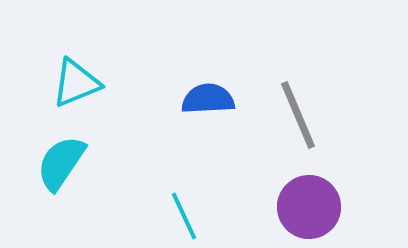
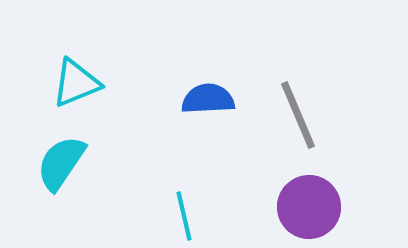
cyan line: rotated 12 degrees clockwise
